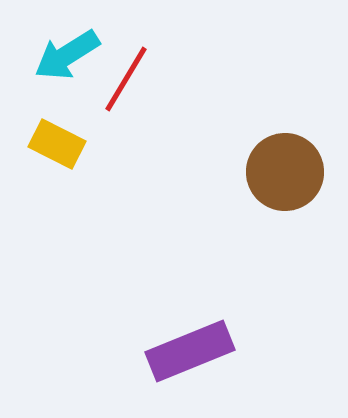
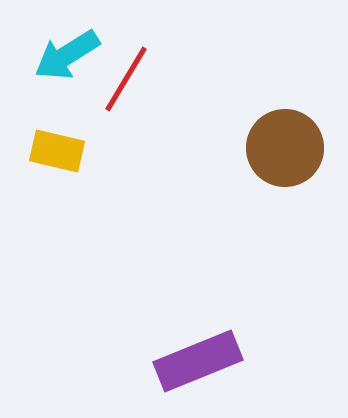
yellow rectangle: moved 7 px down; rotated 14 degrees counterclockwise
brown circle: moved 24 px up
purple rectangle: moved 8 px right, 10 px down
